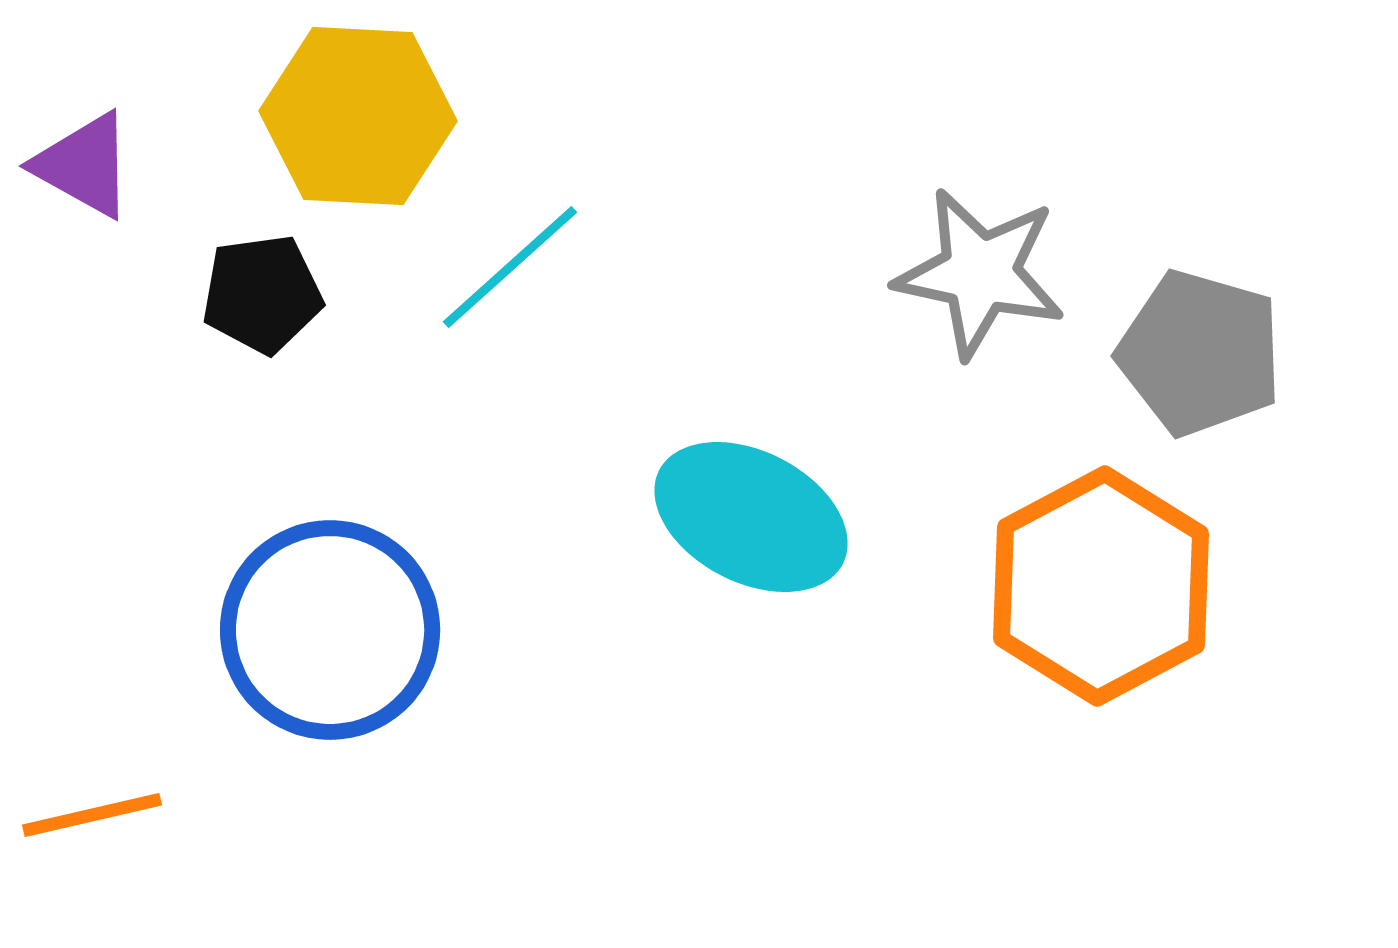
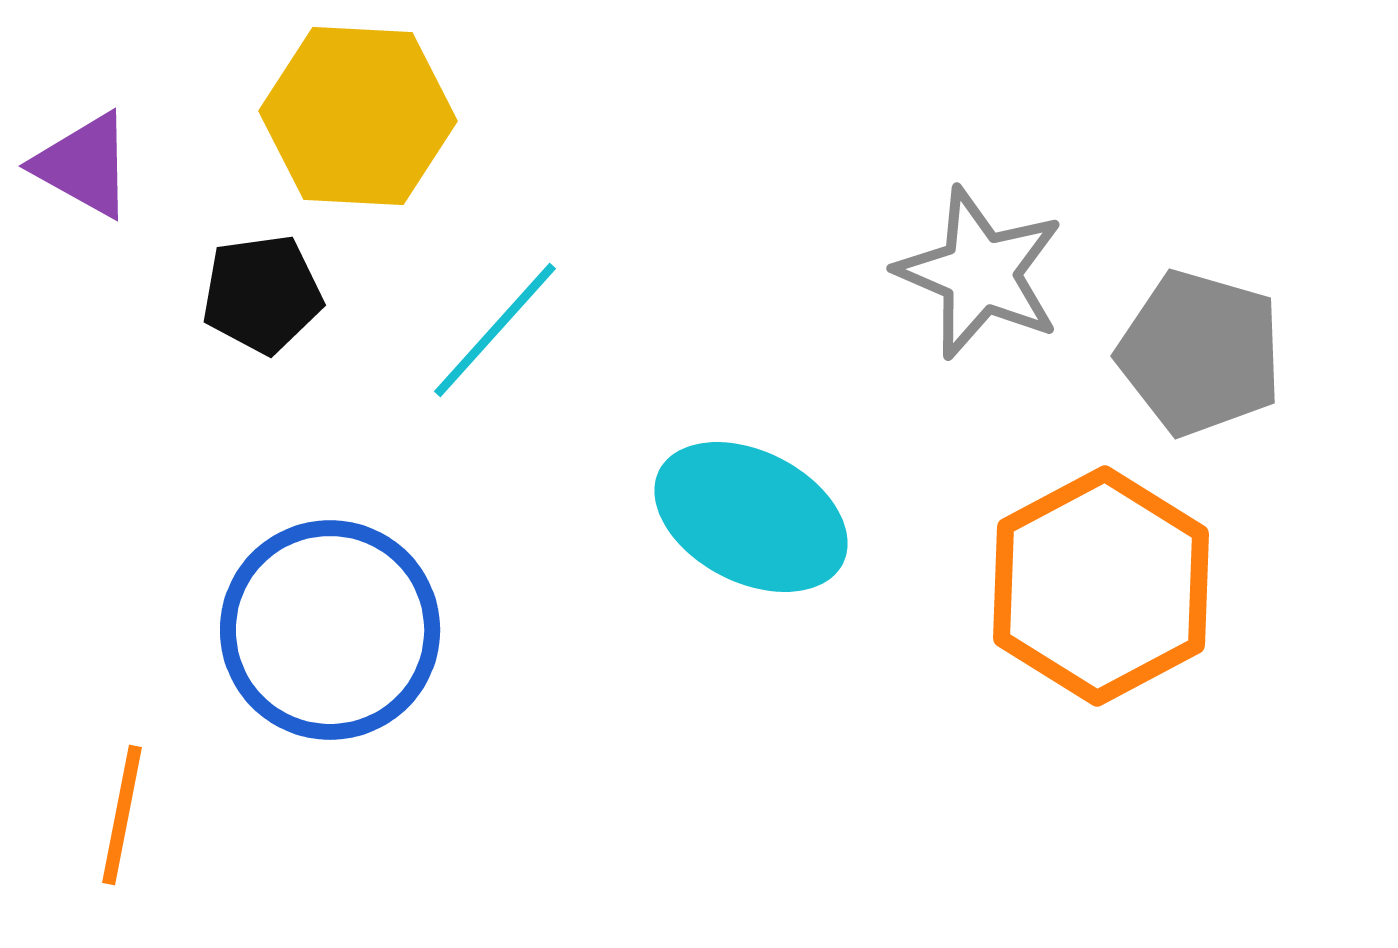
cyan line: moved 15 px left, 63 px down; rotated 6 degrees counterclockwise
gray star: rotated 11 degrees clockwise
orange line: moved 30 px right; rotated 66 degrees counterclockwise
